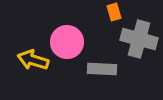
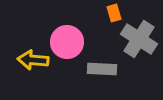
orange rectangle: moved 1 px down
gray cross: rotated 18 degrees clockwise
yellow arrow: rotated 12 degrees counterclockwise
